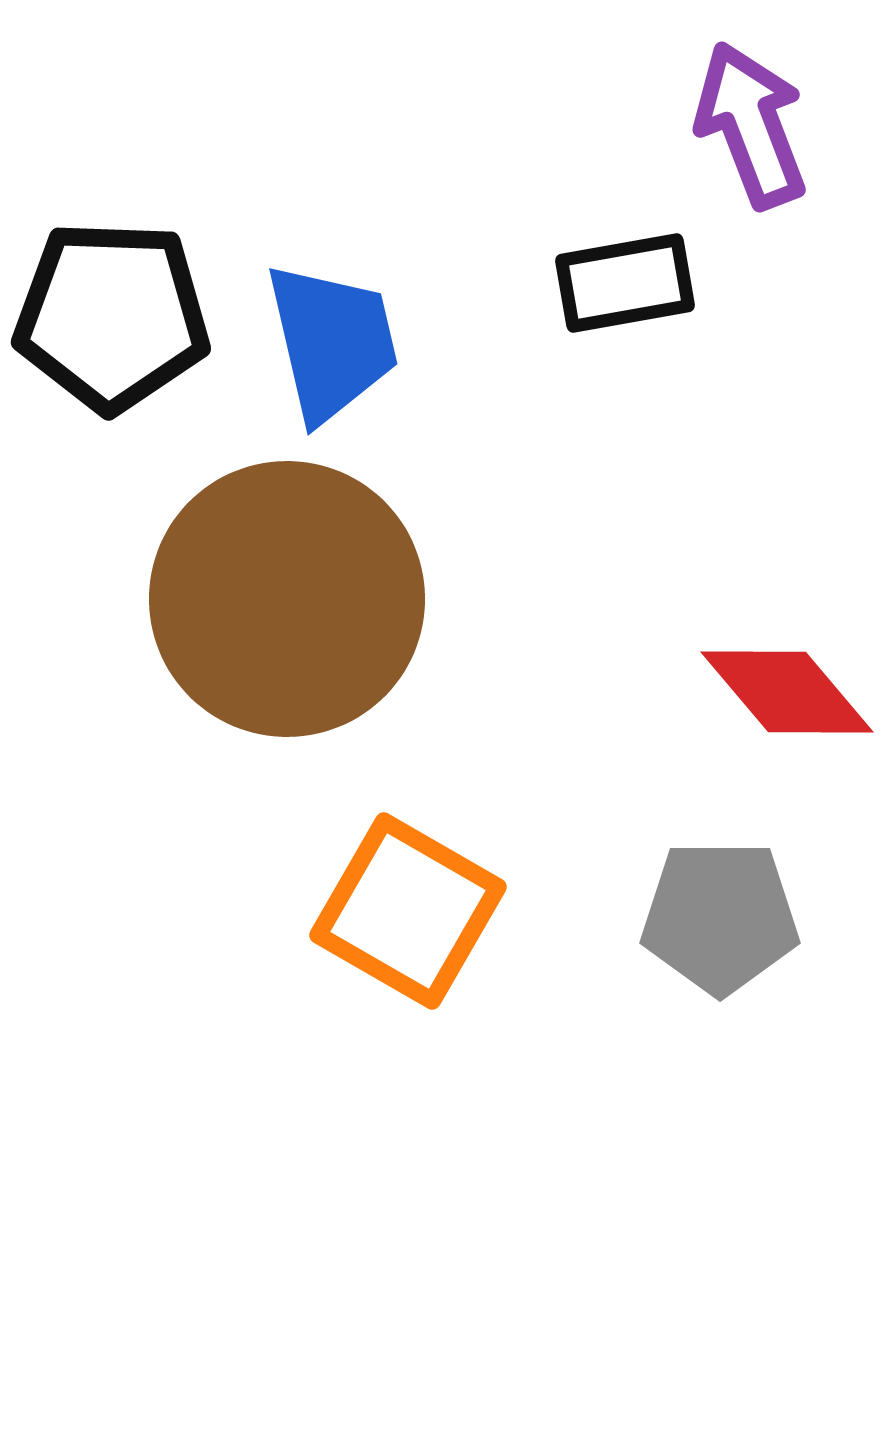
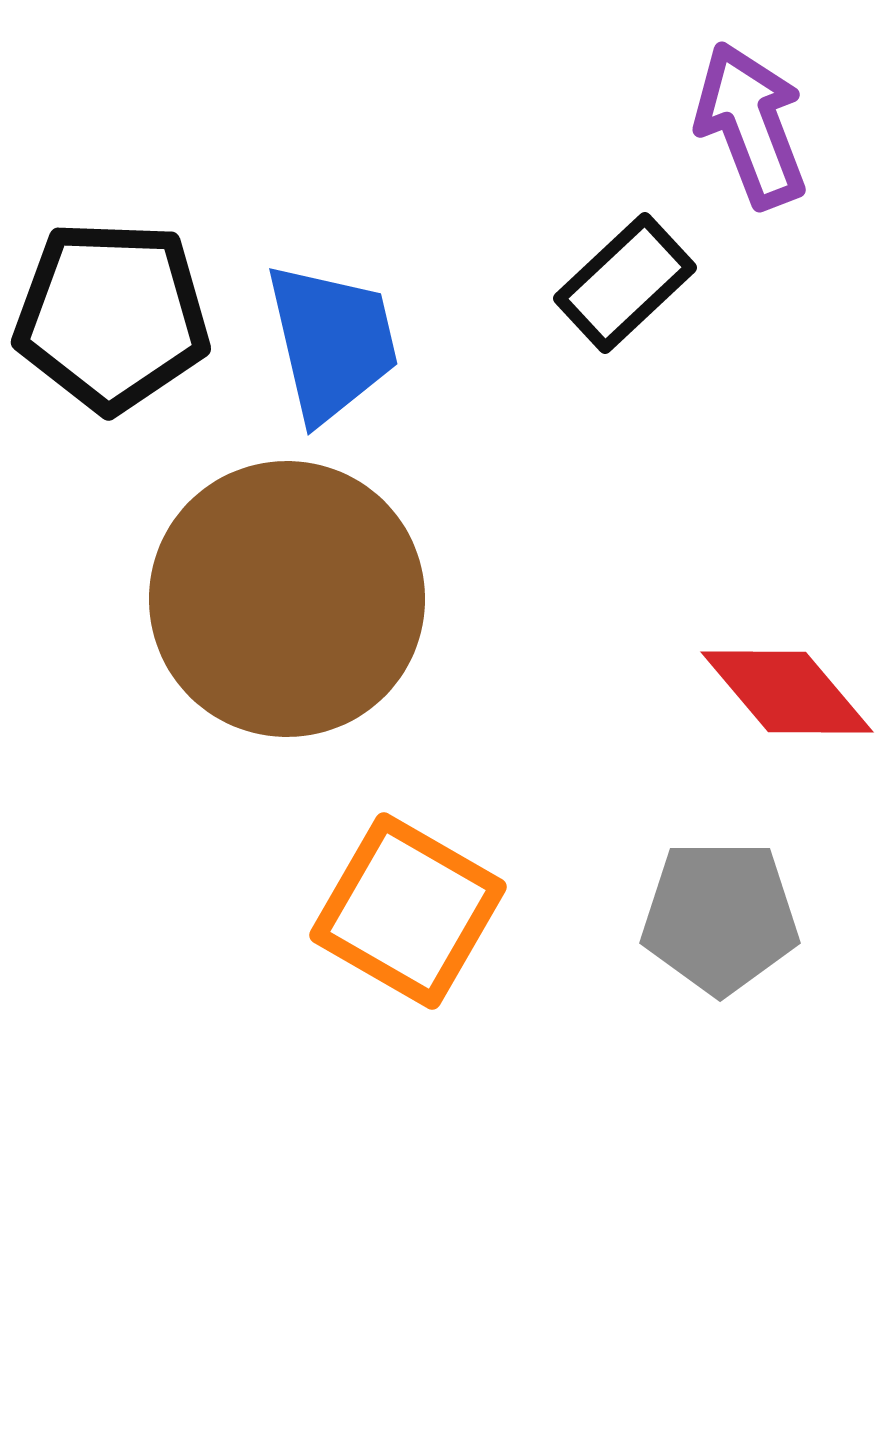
black rectangle: rotated 33 degrees counterclockwise
